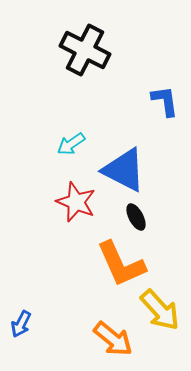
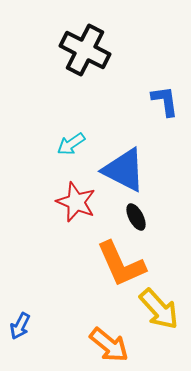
yellow arrow: moved 1 px left, 1 px up
blue arrow: moved 1 px left, 2 px down
orange arrow: moved 4 px left, 6 px down
